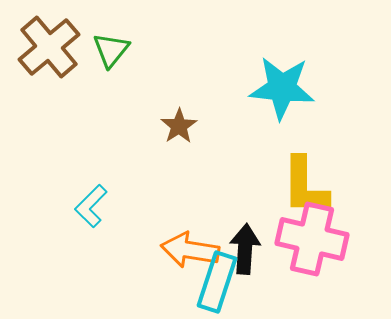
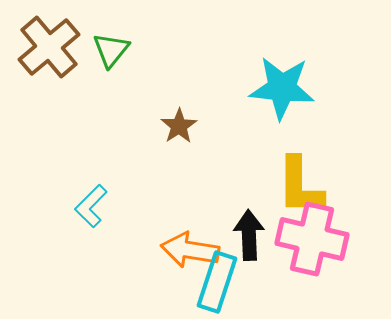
yellow L-shape: moved 5 px left
black arrow: moved 4 px right, 14 px up; rotated 6 degrees counterclockwise
